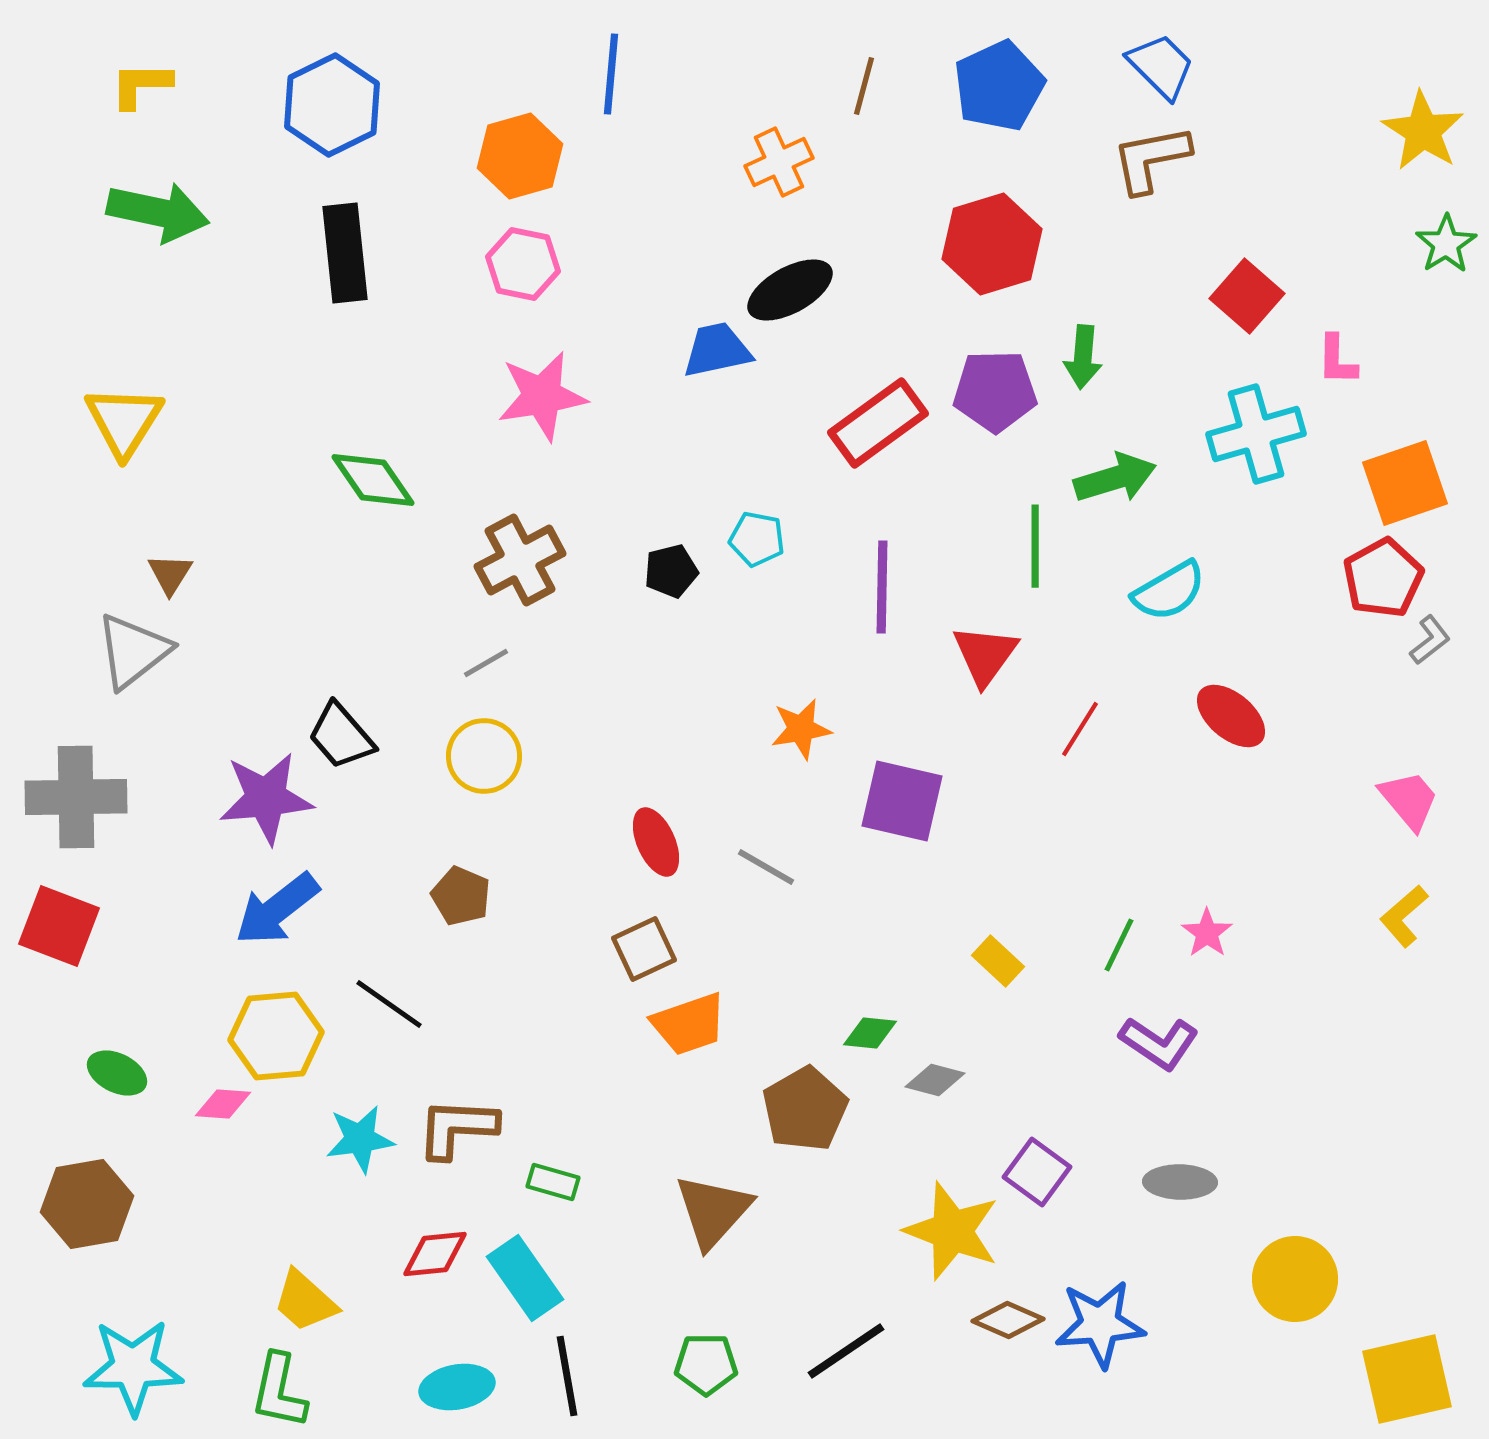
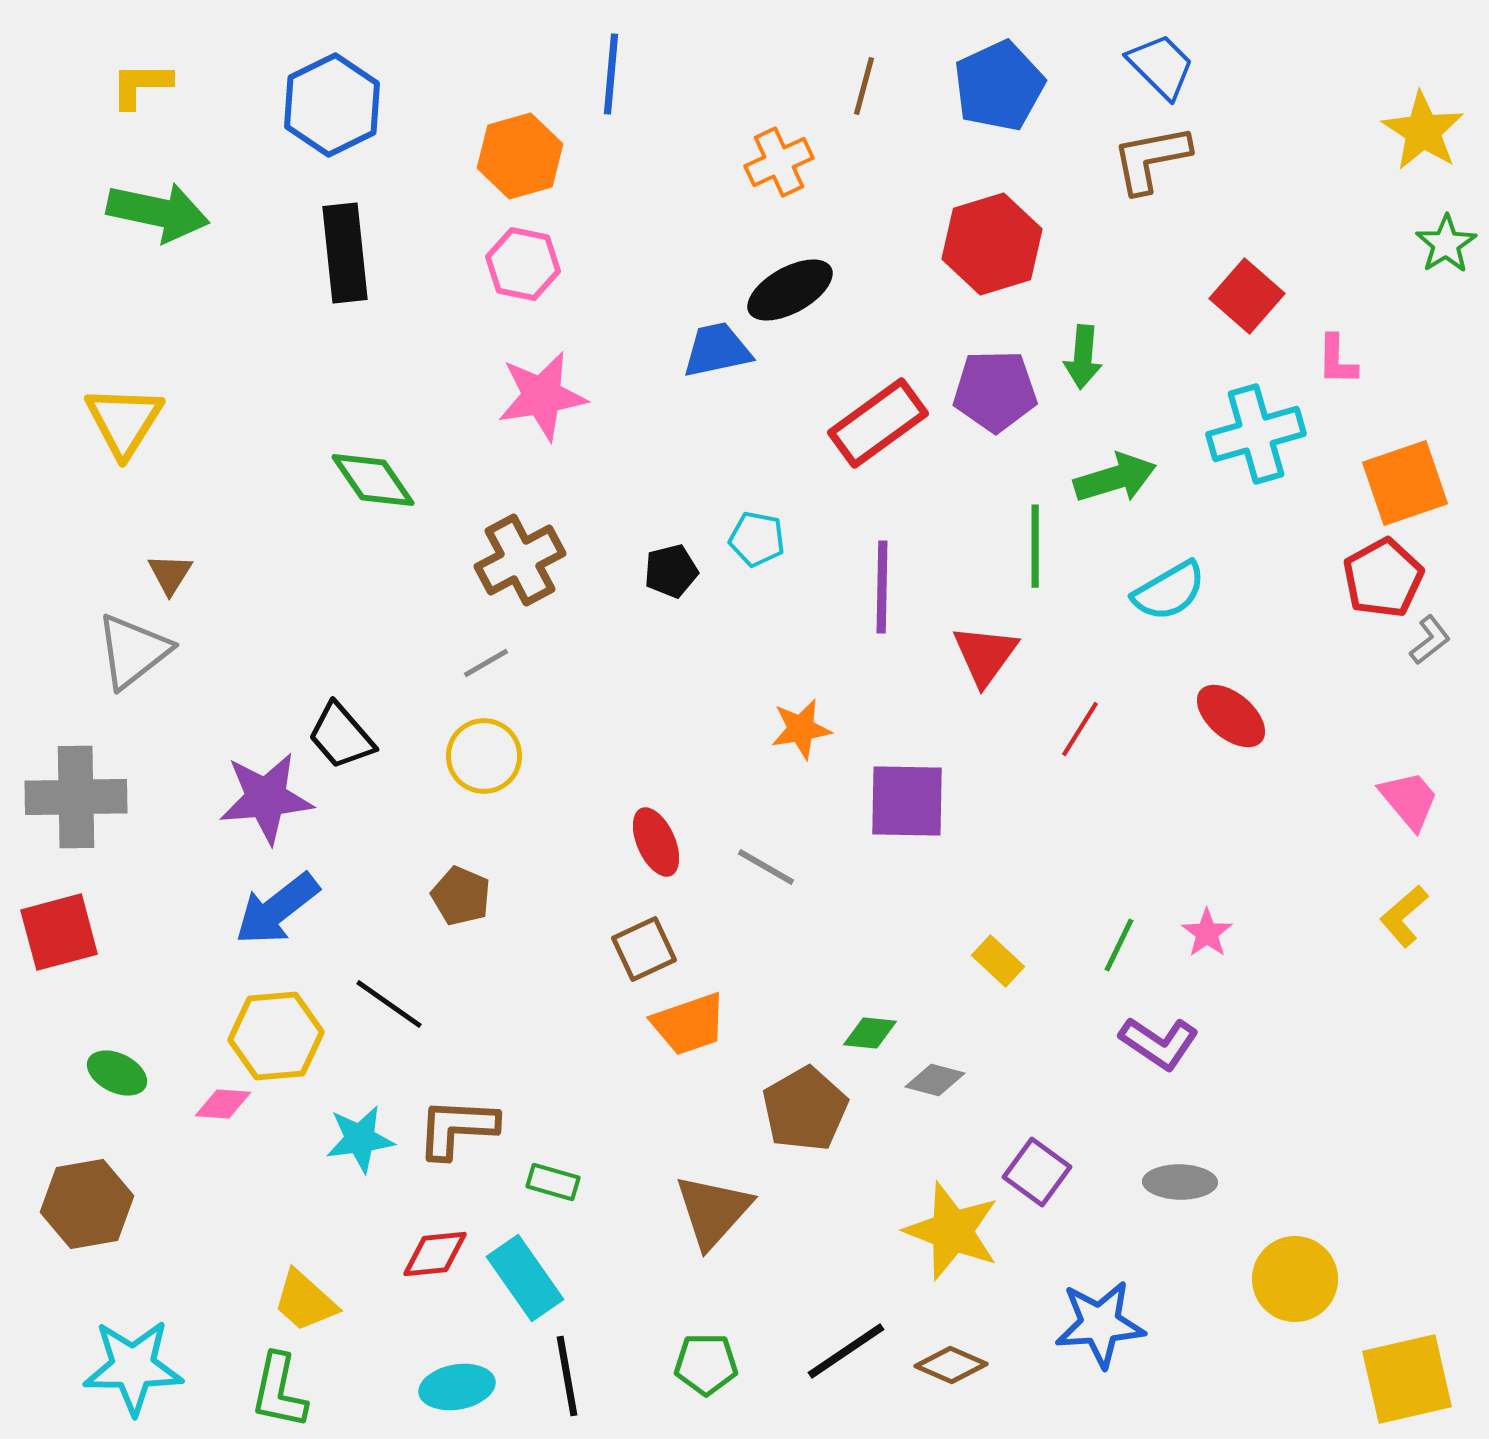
purple square at (902, 801): moved 5 px right; rotated 12 degrees counterclockwise
red square at (59, 926): moved 6 px down; rotated 36 degrees counterclockwise
brown diamond at (1008, 1320): moved 57 px left, 45 px down
